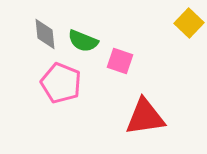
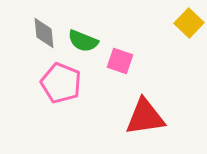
gray diamond: moved 1 px left, 1 px up
